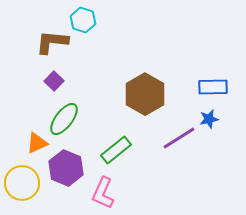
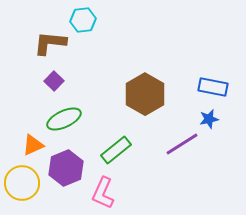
cyan hexagon: rotated 25 degrees counterclockwise
brown L-shape: moved 2 px left, 1 px down
blue rectangle: rotated 12 degrees clockwise
green ellipse: rotated 28 degrees clockwise
purple line: moved 3 px right, 6 px down
orange triangle: moved 4 px left, 2 px down
purple hexagon: rotated 16 degrees clockwise
